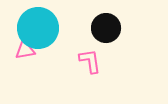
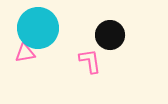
black circle: moved 4 px right, 7 px down
pink triangle: moved 3 px down
